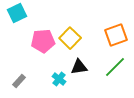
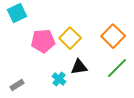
orange square: moved 3 px left, 1 px down; rotated 25 degrees counterclockwise
green line: moved 2 px right, 1 px down
gray rectangle: moved 2 px left, 4 px down; rotated 16 degrees clockwise
